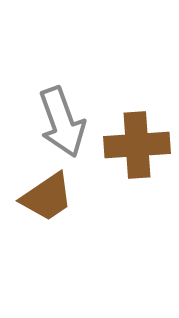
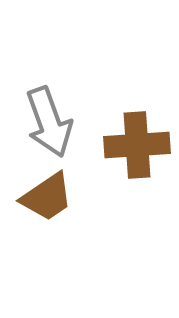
gray arrow: moved 13 px left
